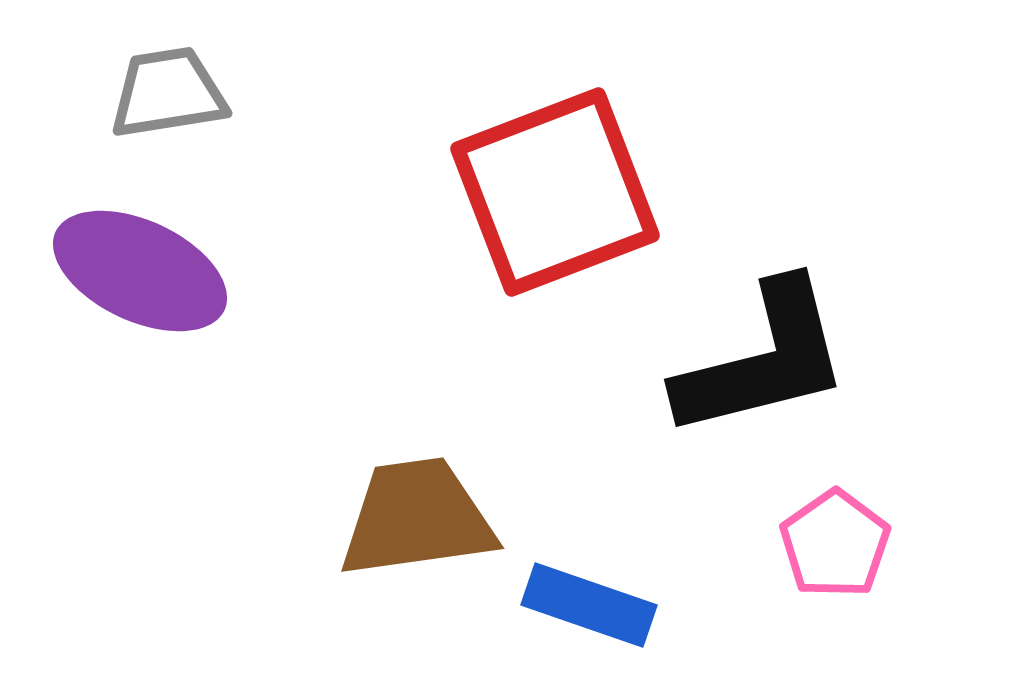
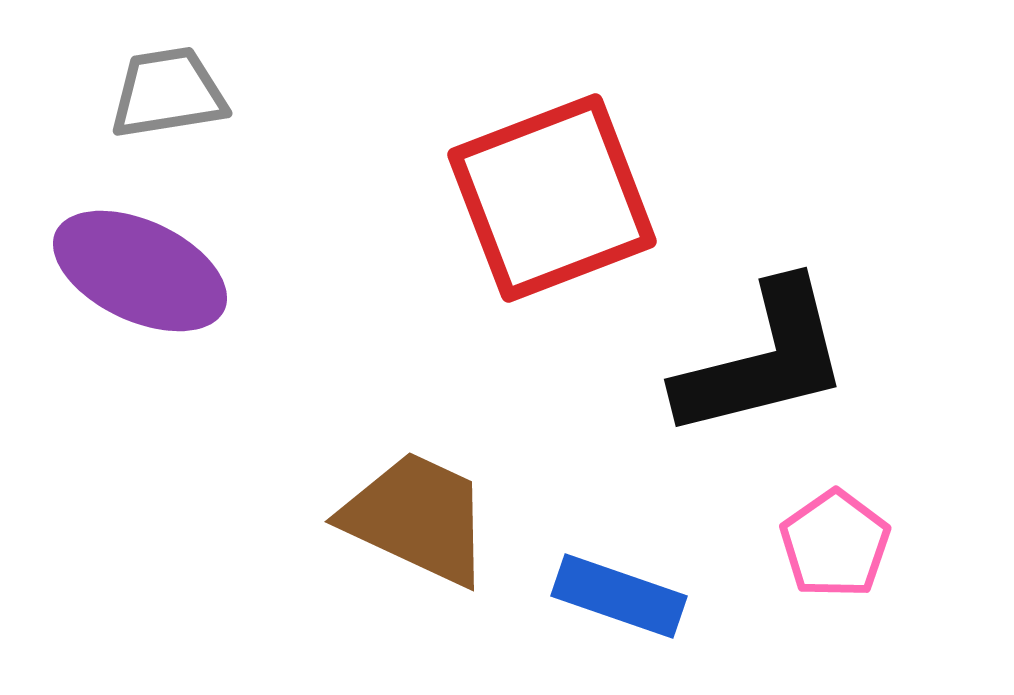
red square: moved 3 px left, 6 px down
brown trapezoid: rotated 33 degrees clockwise
blue rectangle: moved 30 px right, 9 px up
